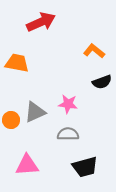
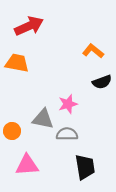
red arrow: moved 12 px left, 4 px down
orange L-shape: moved 1 px left
pink star: rotated 24 degrees counterclockwise
gray triangle: moved 8 px right, 7 px down; rotated 35 degrees clockwise
orange circle: moved 1 px right, 11 px down
gray semicircle: moved 1 px left
black trapezoid: rotated 84 degrees counterclockwise
